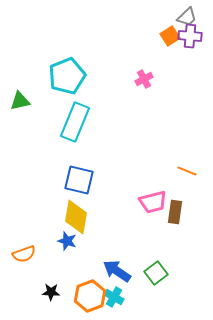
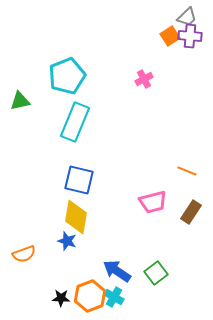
brown rectangle: moved 16 px right; rotated 25 degrees clockwise
black star: moved 10 px right, 6 px down
